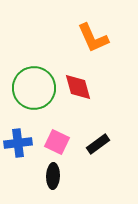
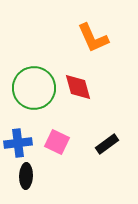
black rectangle: moved 9 px right
black ellipse: moved 27 px left
